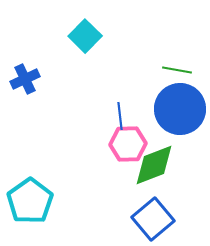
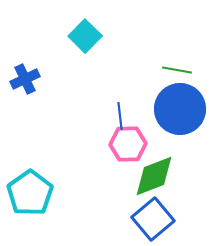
green diamond: moved 11 px down
cyan pentagon: moved 8 px up
